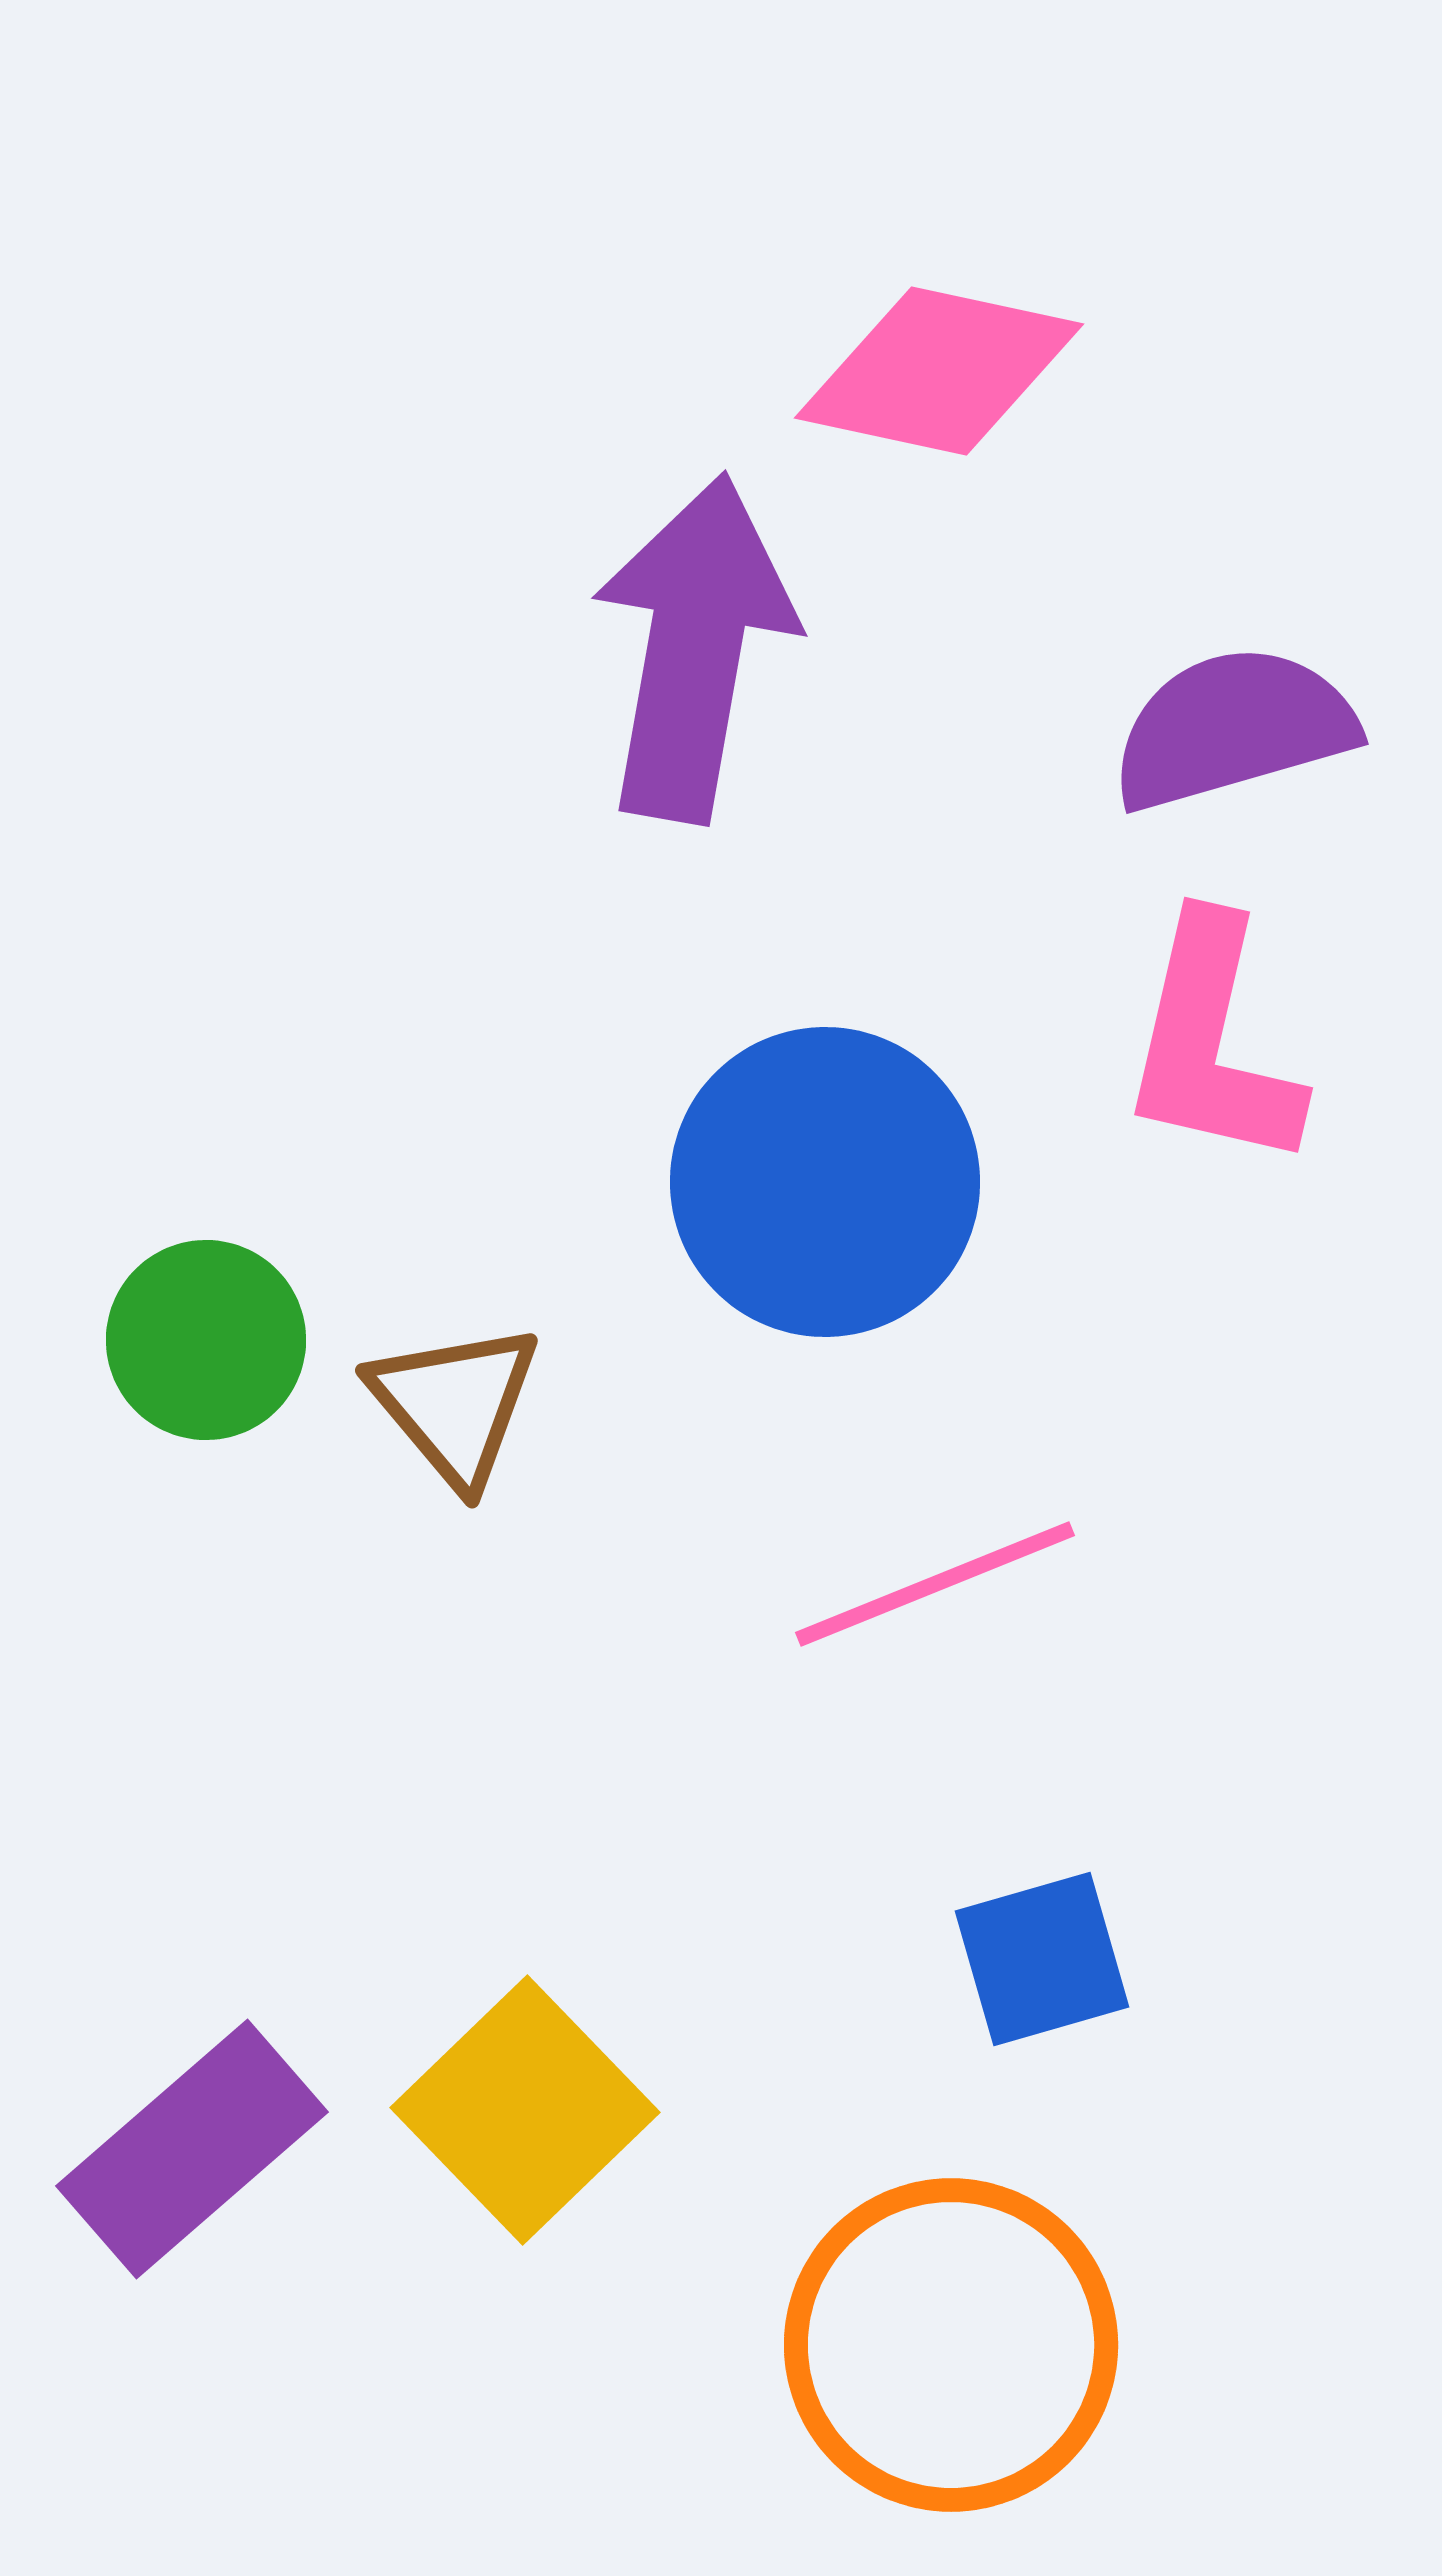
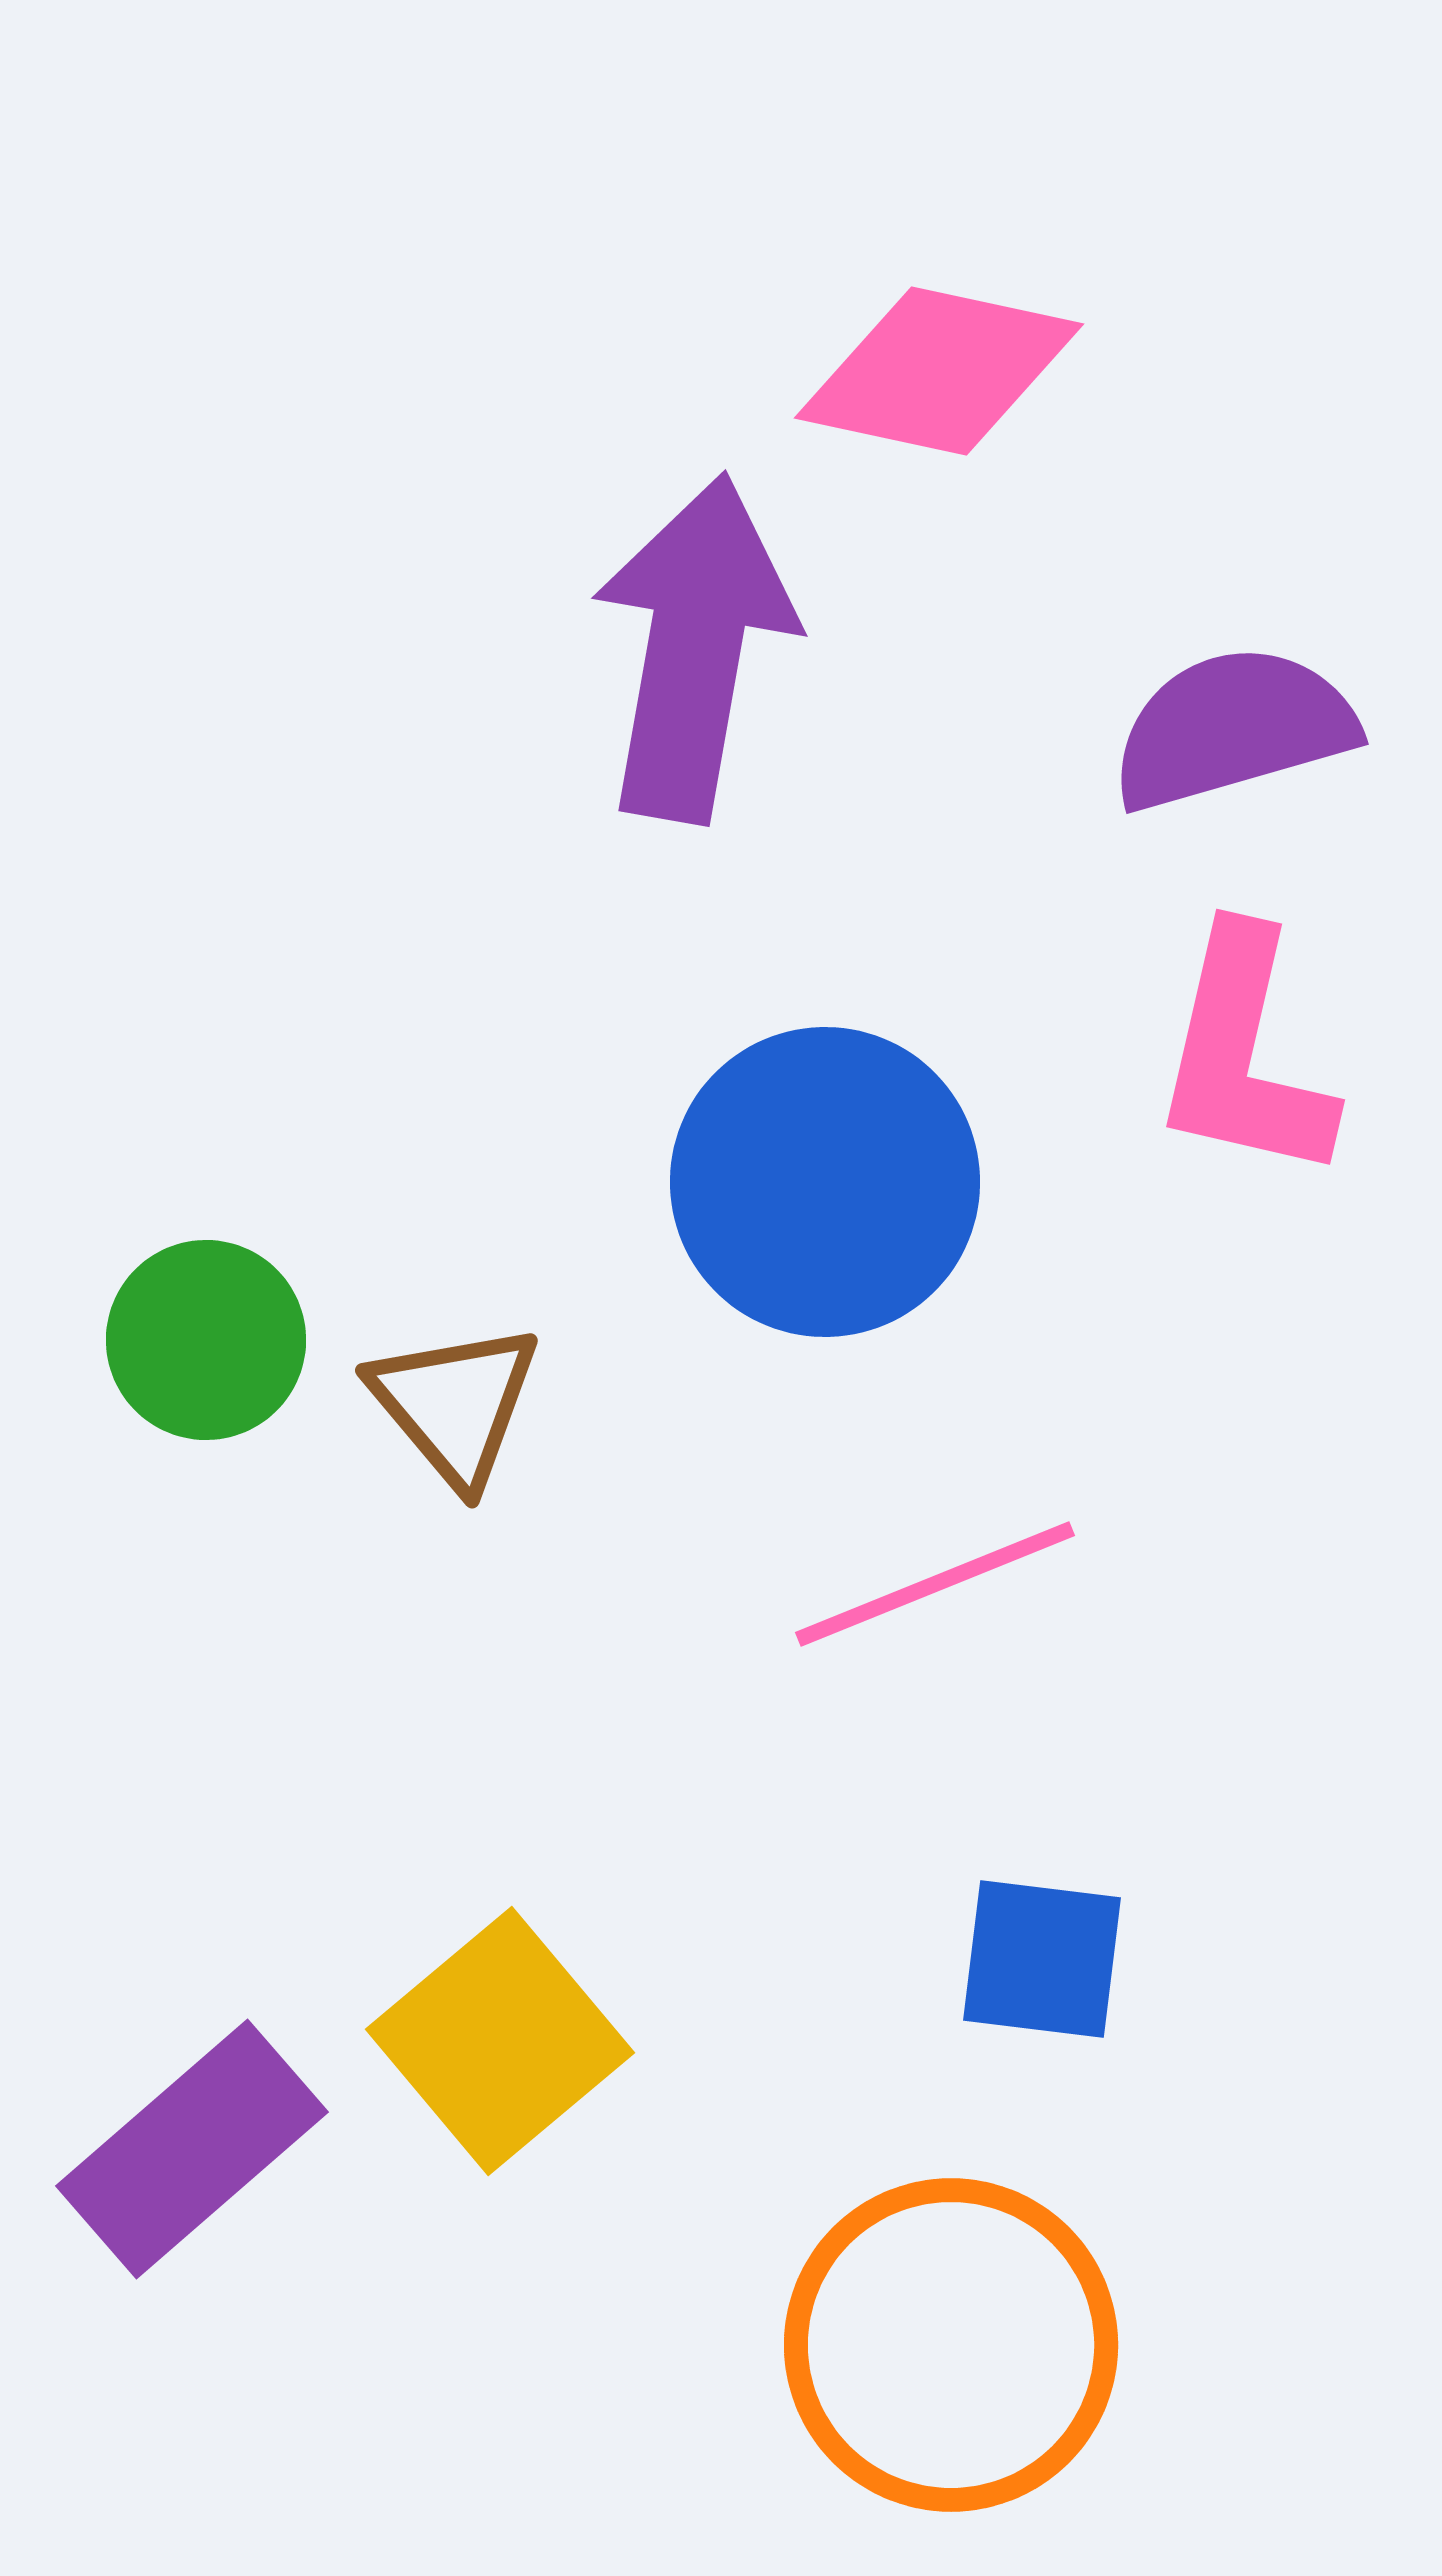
pink L-shape: moved 32 px right, 12 px down
blue square: rotated 23 degrees clockwise
yellow square: moved 25 px left, 69 px up; rotated 4 degrees clockwise
